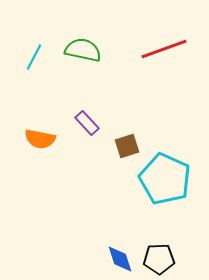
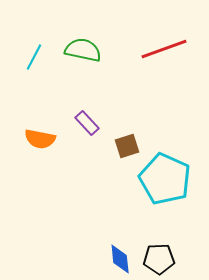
blue diamond: rotated 12 degrees clockwise
